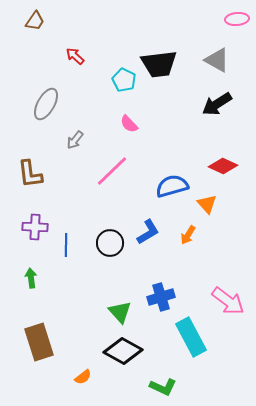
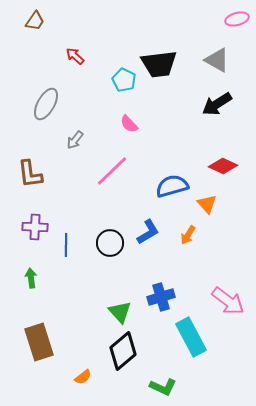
pink ellipse: rotated 10 degrees counterclockwise
black diamond: rotated 69 degrees counterclockwise
